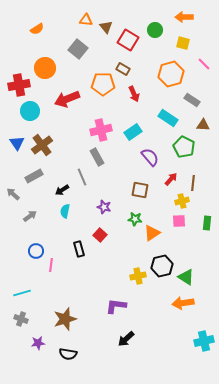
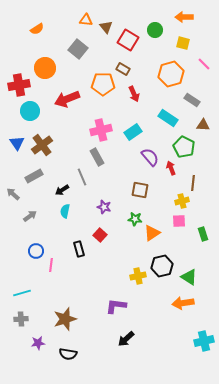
red arrow at (171, 179): moved 11 px up; rotated 64 degrees counterclockwise
green rectangle at (207, 223): moved 4 px left, 11 px down; rotated 24 degrees counterclockwise
green triangle at (186, 277): moved 3 px right
gray cross at (21, 319): rotated 24 degrees counterclockwise
